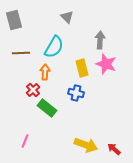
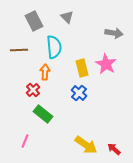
gray rectangle: moved 20 px right, 1 px down; rotated 12 degrees counterclockwise
gray arrow: moved 14 px right, 7 px up; rotated 96 degrees clockwise
cyan semicircle: rotated 35 degrees counterclockwise
brown line: moved 2 px left, 3 px up
pink star: rotated 10 degrees clockwise
blue cross: moved 3 px right; rotated 28 degrees clockwise
green rectangle: moved 4 px left, 6 px down
yellow arrow: rotated 15 degrees clockwise
